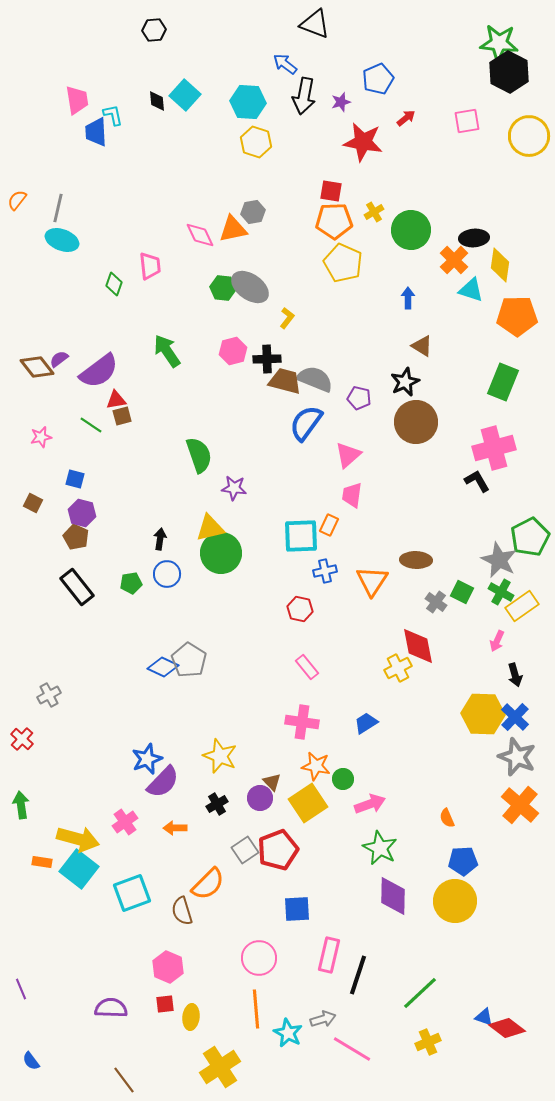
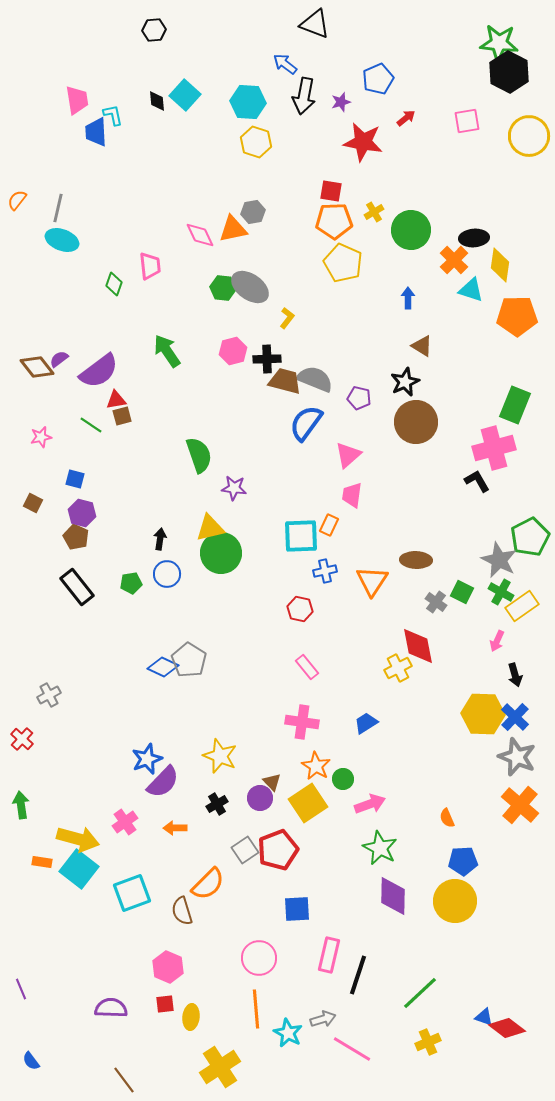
green rectangle at (503, 382): moved 12 px right, 23 px down
orange star at (316, 766): rotated 20 degrees clockwise
